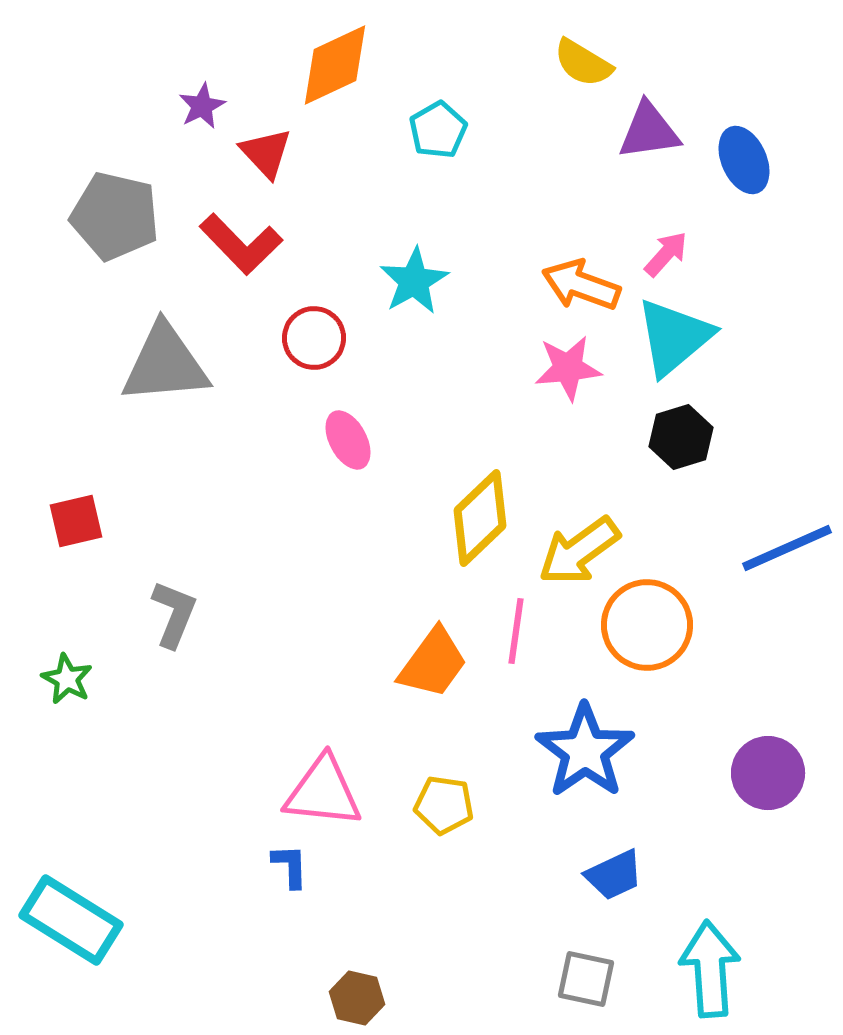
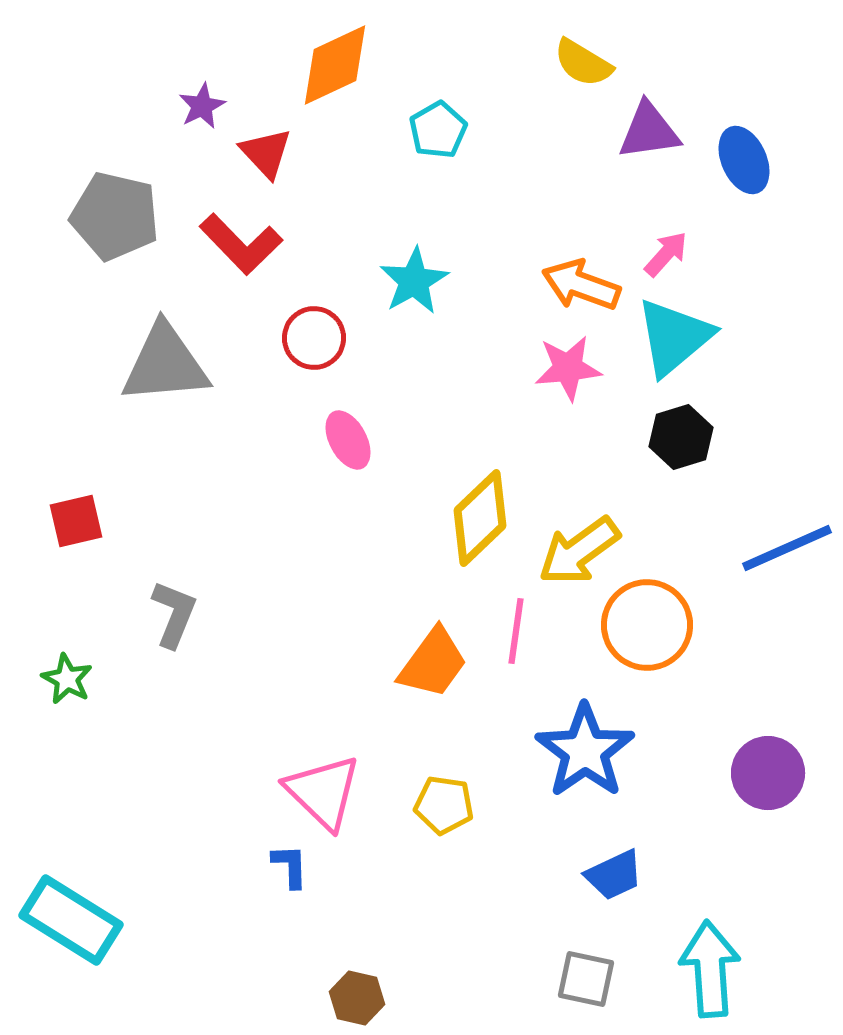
pink triangle: rotated 38 degrees clockwise
